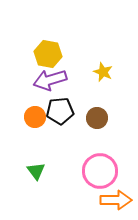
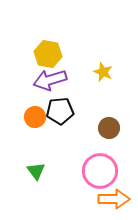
brown circle: moved 12 px right, 10 px down
orange arrow: moved 2 px left, 1 px up
